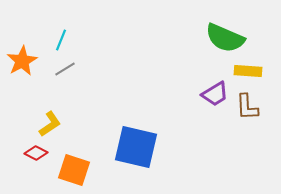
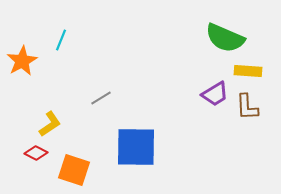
gray line: moved 36 px right, 29 px down
blue square: rotated 12 degrees counterclockwise
